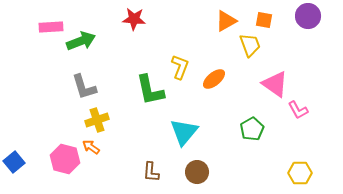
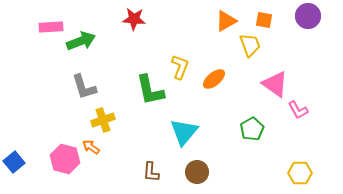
yellow cross: moved 6 px right
